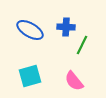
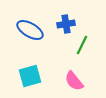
blue cross: moved 3 px up; rotated 12 degrees counterclockwise
